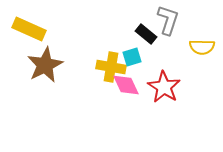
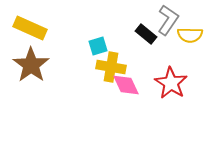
gray L-shape: rotated 16 degrees clockwise
yellow rectangle: moved 1 px right, 1 px up
yellow semicircle: moved 12 px left, 12 px up
cyan square: moved 34 px left, 11 px up
brown star: moved 14 px left; rotated 9 degrees counterclockwise
red star: moved 7 px right, 4 px up
